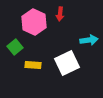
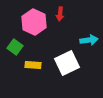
green square: rotated 14 degrees counterclockwise
